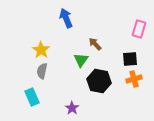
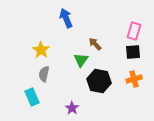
pink rectangle: moved 5 px left, 2 px down
black square: moved 3 px right, 7 px up
gray semicircle: moved 2 px right, 3 px down
